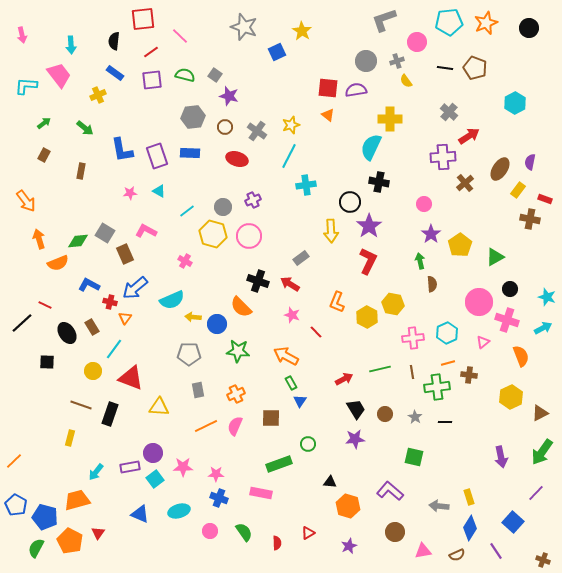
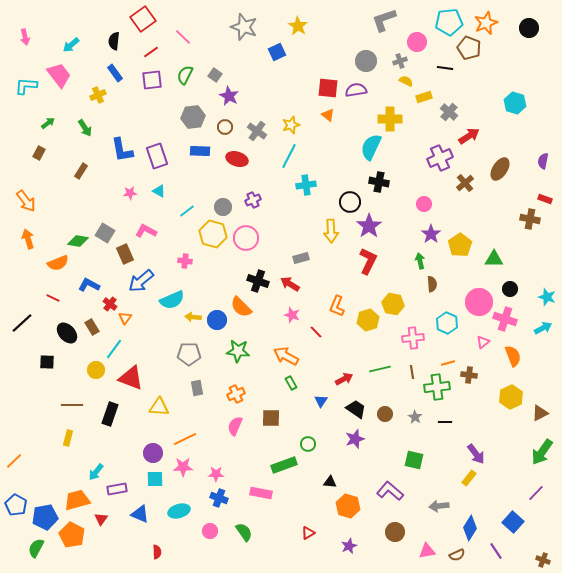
red square at (143, 19): rotated 30 degrees counterclockwise
yellow star at (302, 31): moved 4 px left, 5 px up
pink arrow at (22, 35): moved 3 px right, 2 px down
pink line at (180, 36): moved 3 px right, 1 px down
cyan arrow at (71, 45): rotated 54 degrees clockwise
gray cross at (397, 61): moved 3 px right
brown pentagon at (475, 68): moved 6 px left, 20 px up
blue rectangle at (115, 73): rotated 18 degrees clockwise
green semicircle at (185, 75): rotated 78 degrees counterclockwise
yellow semicircle at (406, 81): rotated 152 degrees clockwise
purple star at (229, 96): rotated 12 degrees clockwise
cyan hexagon at (515, 103): rotated 15 degrees counterclockwise
green arrow at (44, 123): moved 4 px right
green arrow at (85, 128): rotated 18 degrees clockwise
blue rectangle at (190, 153): moved 10 px right, 2 px up
brown rectangle at (44, 155): moved 5 px left, 2 px up
purple cross at (443, 157): moved 3 px left, 1 px down; rotated 20 degrees counterclockwise
purple semicircle at (530, 162): moved 13 px right, 1 px up
brown rectangle at (81, 171): rotated 21 degrees clockwise
yellow rectangle at (518, 190): moved 94 px left, 93 px up; rotated 35 degrees clockwise
pink circle at (249, 236): moved 3 px left, 2 px down
orange arrow at (39, 239): moved 11 px left
green diamond at (78, 241): rotated 15 degrees clockwise
green triangle at (495, 257): moved 1 px left, 2 px down; rotated 30 degrees clockwise
gray rectangle at (301, 258): rotated 21 degrees clockwise
pink cross at (185, 261): rotated 24 degrees counterclockwise
blue arrow at (135, 288): moved 6 px right, 7 px up
red cross at (110, 302): moved 2 px down; rotated 24 degrees clockwise
orange L-shape at (337, 302): moved 4 px down
red line at (45, 305): moved 8 px right, 7 px up
yellow hexagon at (367, 317): moved 1 px right, 3 px down; rotated 15 degrees clockwise
pink cross at (507, 320): moved 2 px left, 1 px up
blue circle at (217, 324): moved 4 px up
black ellipse at (67, 333): rotated 10 degrees counterclockwise
cyan hexagon at (447, 333): moved 10 px up; rotated 10 degrees counterclockwise
orange semicircle at (521, 356): moved 8 px left
yellow circle at (93, 371): moved 3 px right, 1 px up
gray rectangle at (198, 390): moved 1 px left, 2 px up
blue triangle at (300, 401): moved 21 px right
brown line at (81, 405): moved 9 px left; rotated 20 degrees counterclockwise
black trapezoid at (356, 409): rotated 25 degrees counterclockwise
orange line at (206, 426): moved 21 px left, 13 px down
yellow rectangle at (70, 438): moved 2 px left
purple star at (355, 439): rotated 12 degrees counterclockwise
green square at (414, 457): moved 3 px down
purple arrow at (501, 457): moved 25 px left, 3 px up; rotated 25 degrees counterclockwise
green rectangle at (279, 464): moved 5 px right, 1 px down
purple rectangle at (130, 467): moved 13 px left, 22 px down
cyan square at (155, 479): rotated 36 degrees clockwise
yellow rectangle at (469, 497): moved 19 px up; rotated 56 degrees clockwise
gray arrow at (439, 506): rotated 12 degrees counterclockwise
blue pentagon at (45, 517): rotated 25 degrees counterclockwise
red triangle at (98, 533): moved 3 px right, 14 px up
orange pentagon at (70, 541): moved 2 px right, 6 px up
red semicircle at (277, 543): moved 120 px left, 9 px down
pink triangle at (423, 551): moved 4 px right
